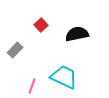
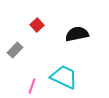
red square: moved 4 px left
